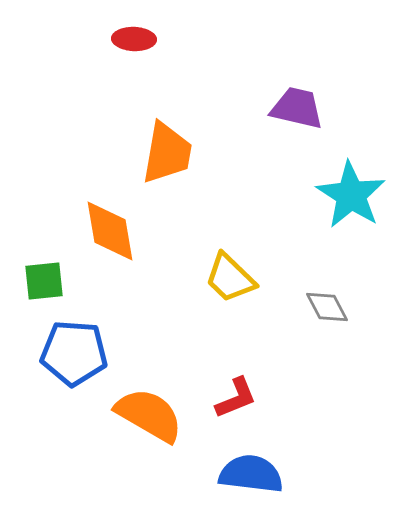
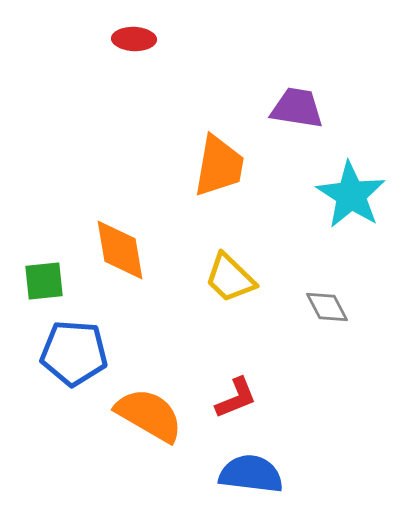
purple trapezoid: rotated 4 degrees counterclockwise
orange trapezoid: moved 52 px right, 13 px down
orange diamond: moved 10 px right, 19 px down
